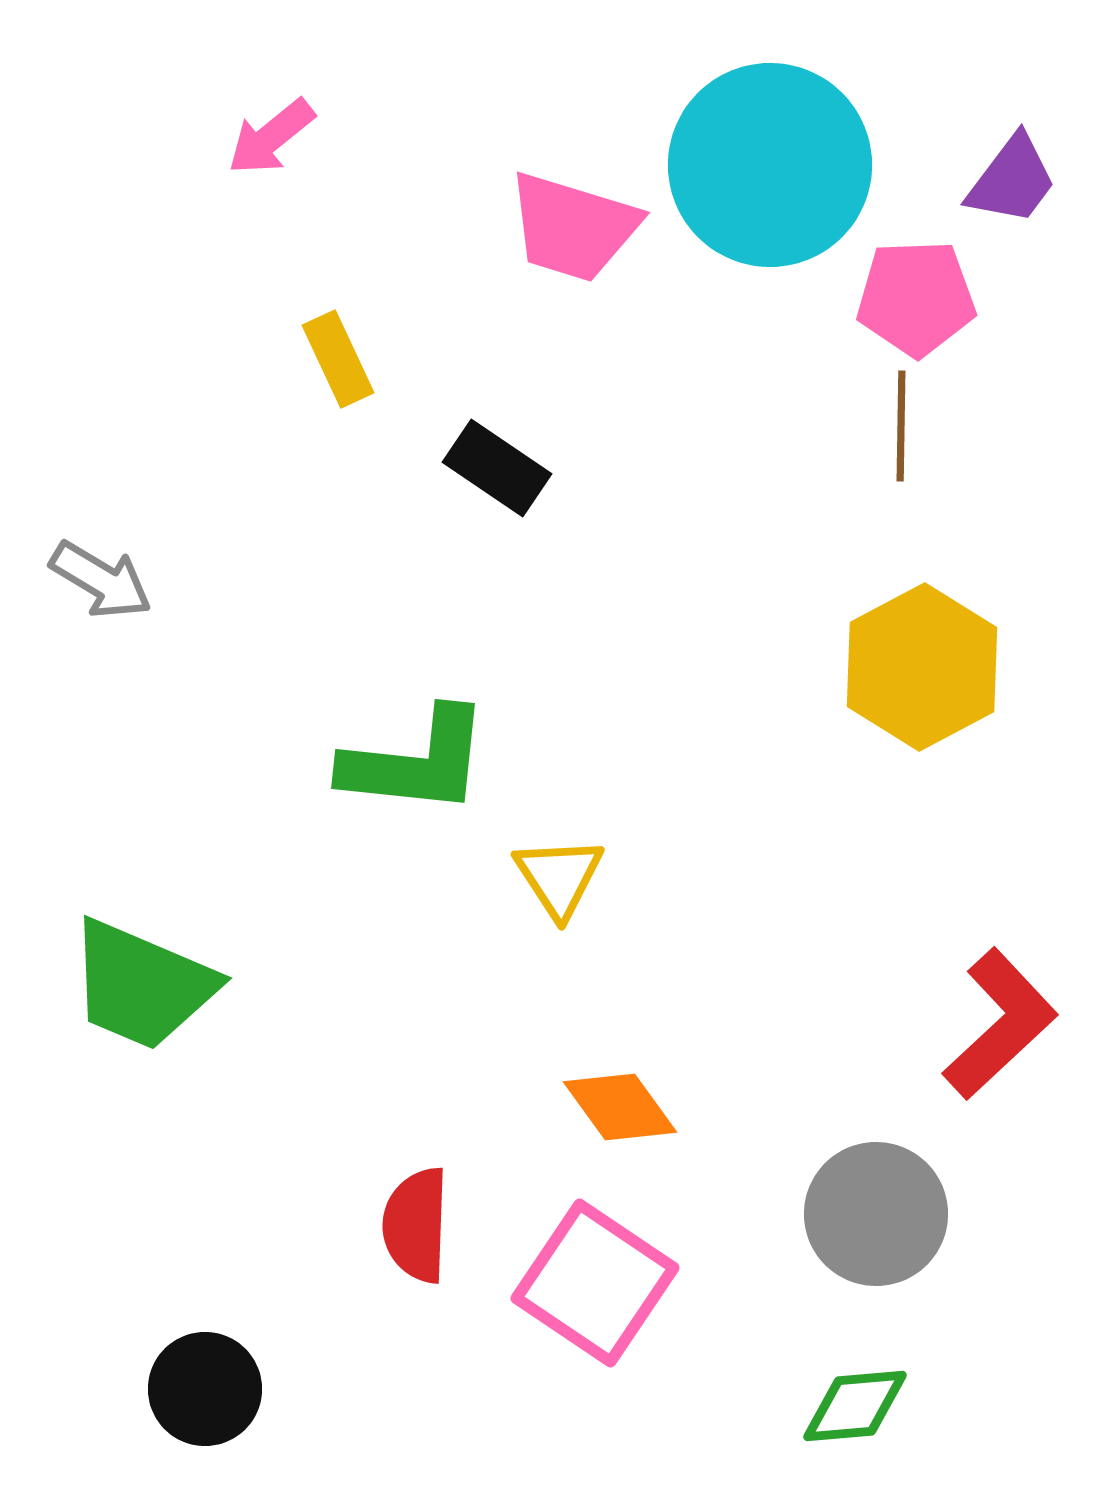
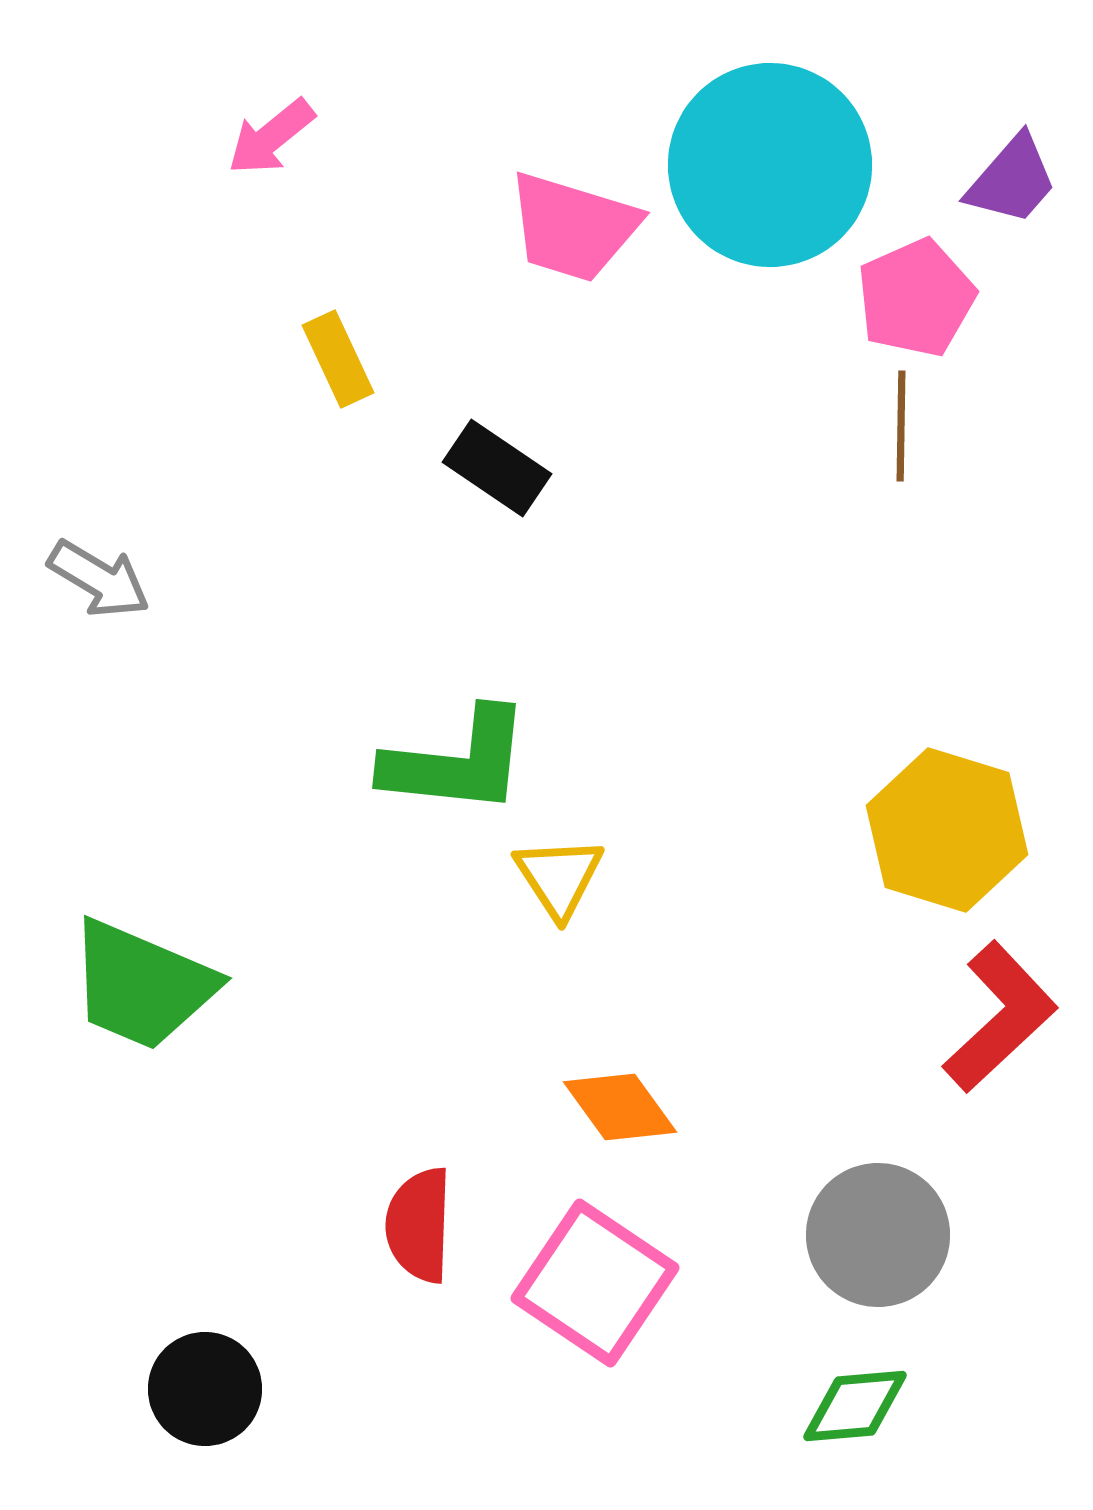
purple trapezoid: rotated 4 degrees clockwise
pink pentagon: rotated 22 degrees counterclockwise
gray arrow: moved 2 px left, 1 px up
yellow hexagon: moved 25 px right, 163 px down; rotated 15 degrees counterclockwise
green L-shape: moved 41 px right
red L-shape: moved 7 px up
gray circle: moved 2 px right, 21 px down
red semicircle: moved 3 px right
